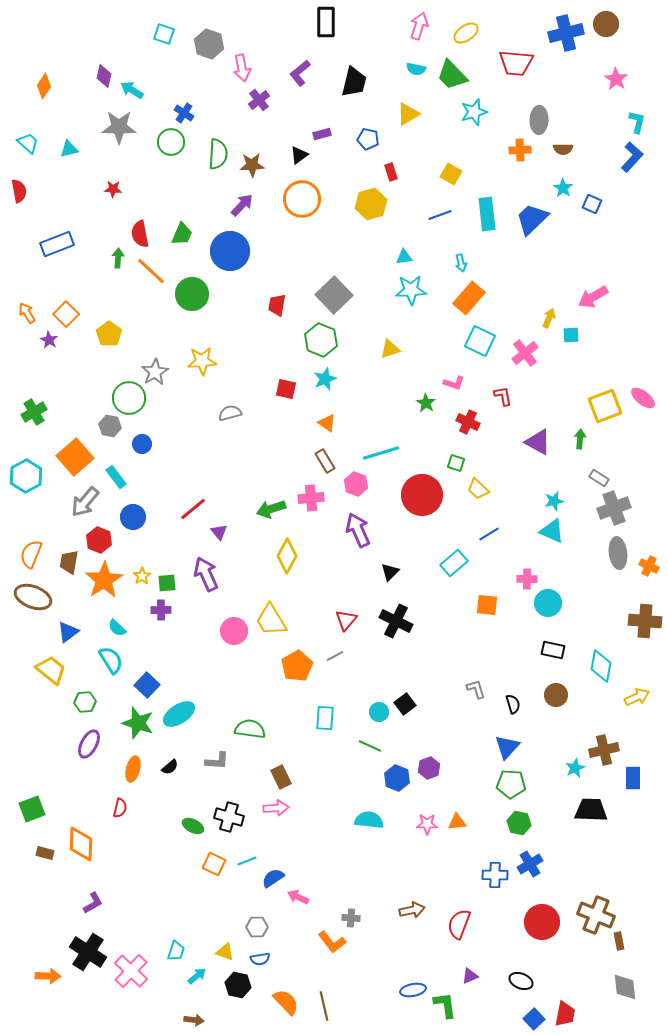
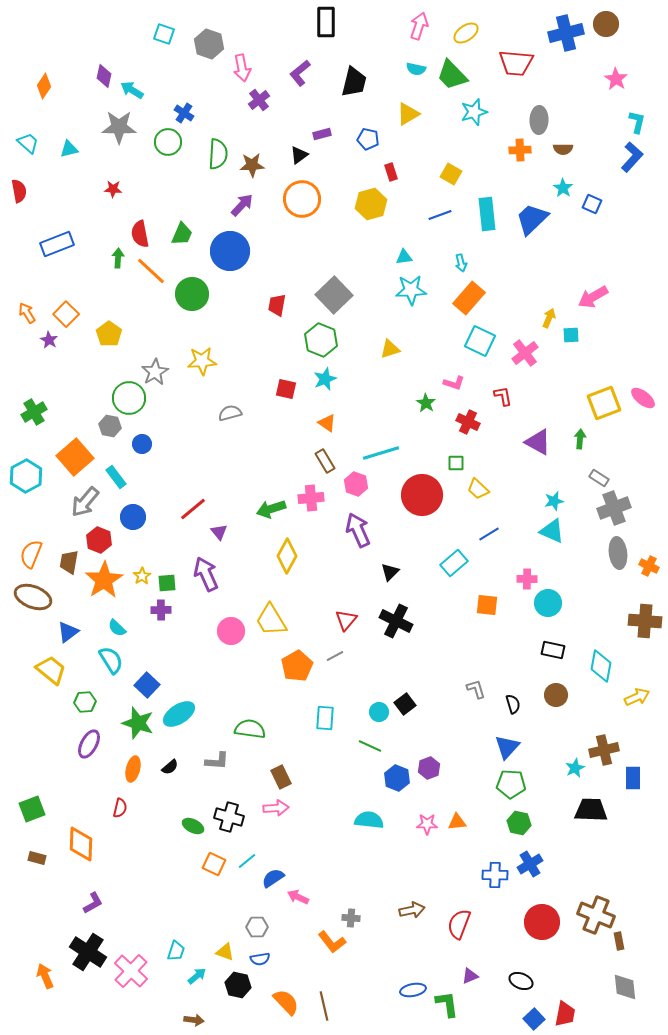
green circle at (171, 142): moved 3 px left
yellow square at (605, 406): moved 1 px left, 3 px up
green square at (456, 463): rotated 18 degrees counterclockwise
pink circle at (234, 631): moved 3 px left
brown rectangle at (45, 853): moved 8 px left, 5 px down
cyan line at (247, 861): rotated 18 degrees counterclockwise
orange arrow at (48, 976): moved 3 px left; rotated 115 degrees counterclockwise
green L-shape at (445, 1005): moved 2 px right, 1 px up
